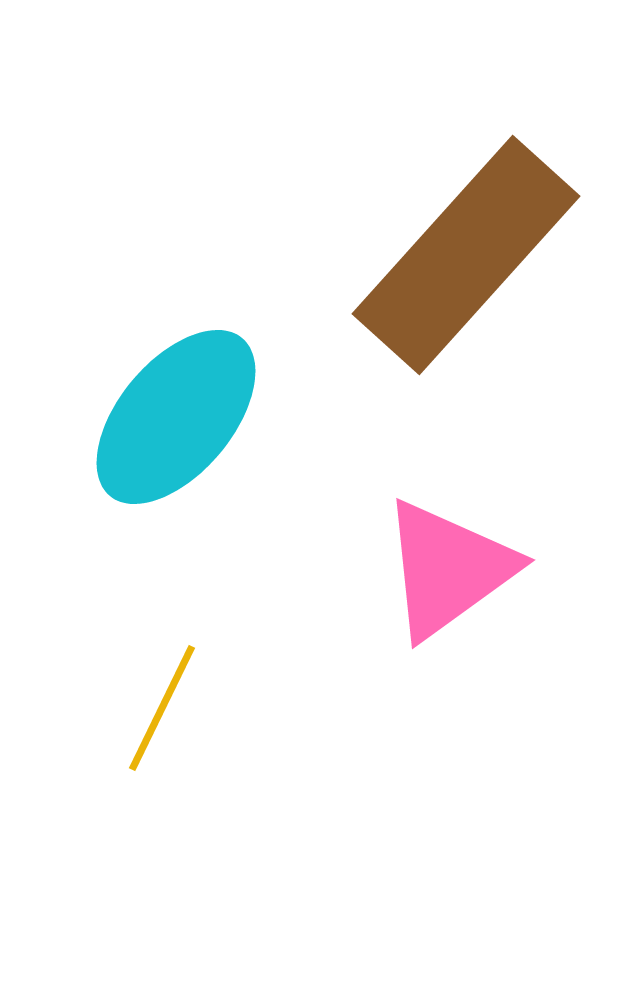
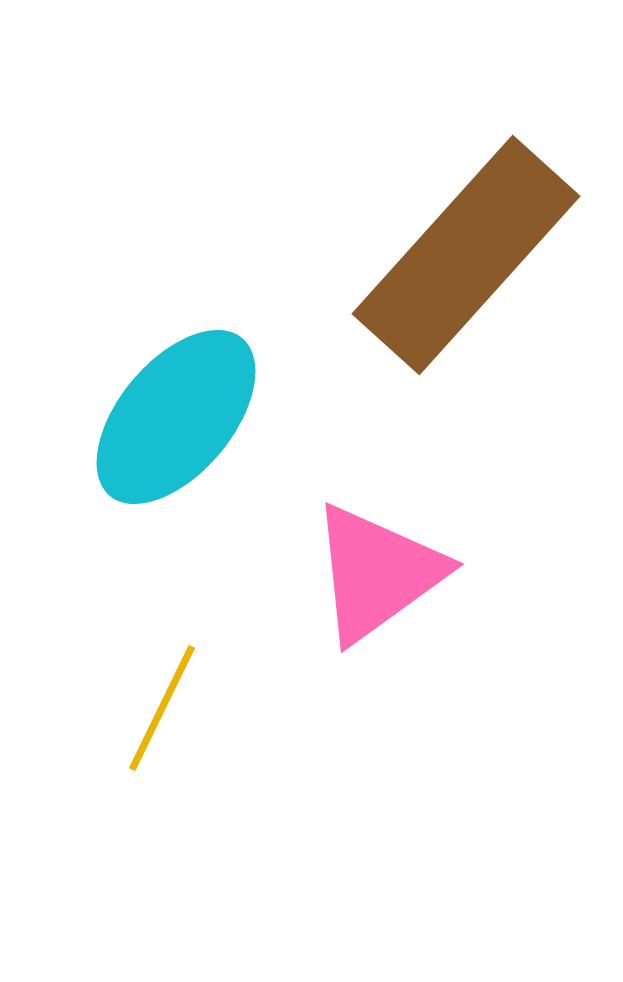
pink triangle: moved 71 px left, 4 px down
